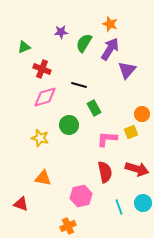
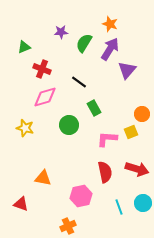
black line: moved 3 px up; rotated 21 degrees clockwise
yellow star: moved 15 px left, 10 px up
